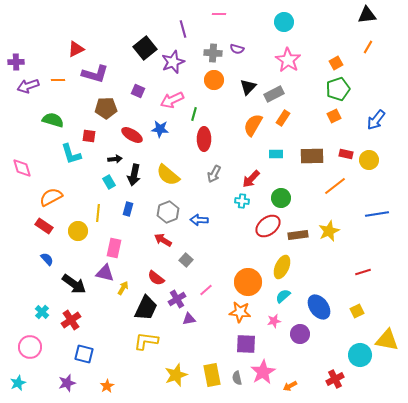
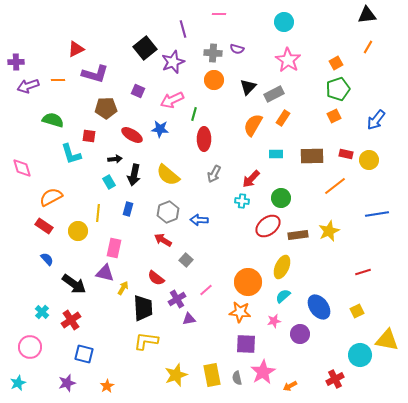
black trapezoid at (146, 308): moved 3 px left; rotated 28 degrees counterclockwise
